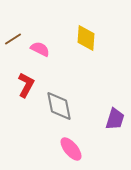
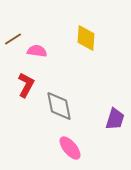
pink semicircle: moved 3 px left, 2 px down; rotated 18 degrees counterclockwise
pink ellipse: moved 1 px left, 1 px up
